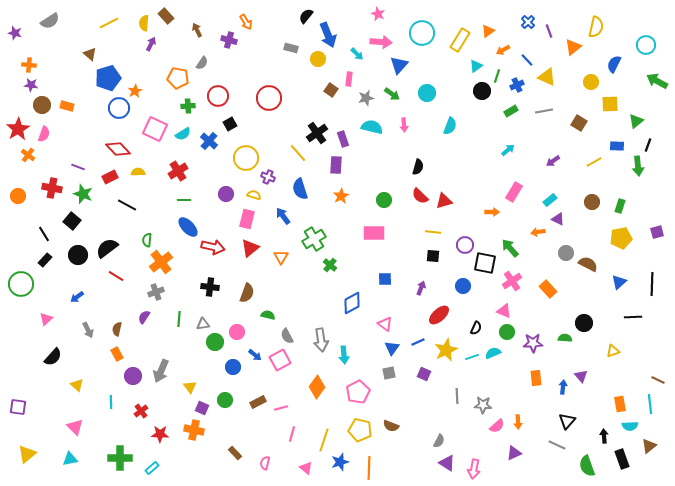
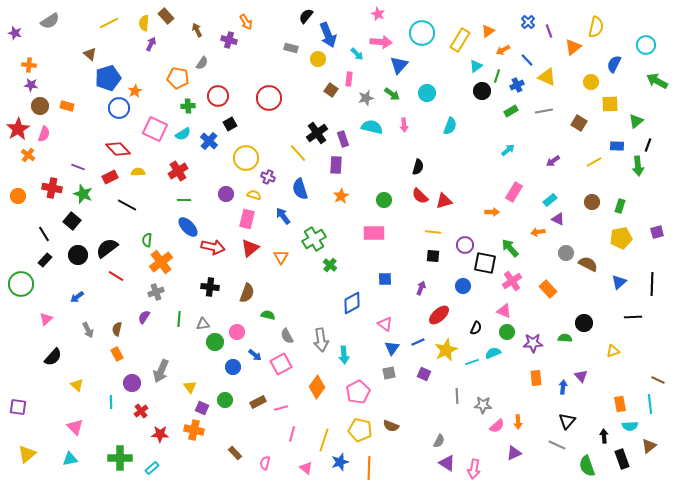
brown circle at (42, 105): moved 2 px left, 1 px down
cyan line at (472, 357): moved 5 px down
pink square at (280, 360): moved 1 px right, 4 px down
purple circle at (133, 376): moved 1 px left, 7 px down
